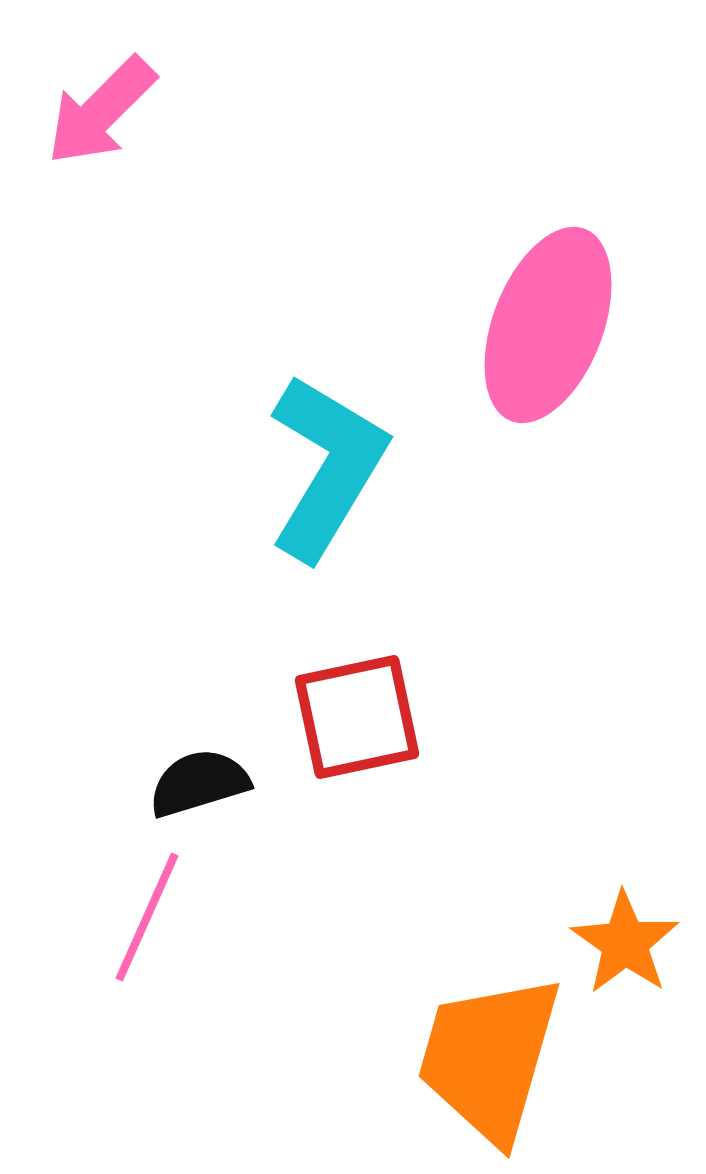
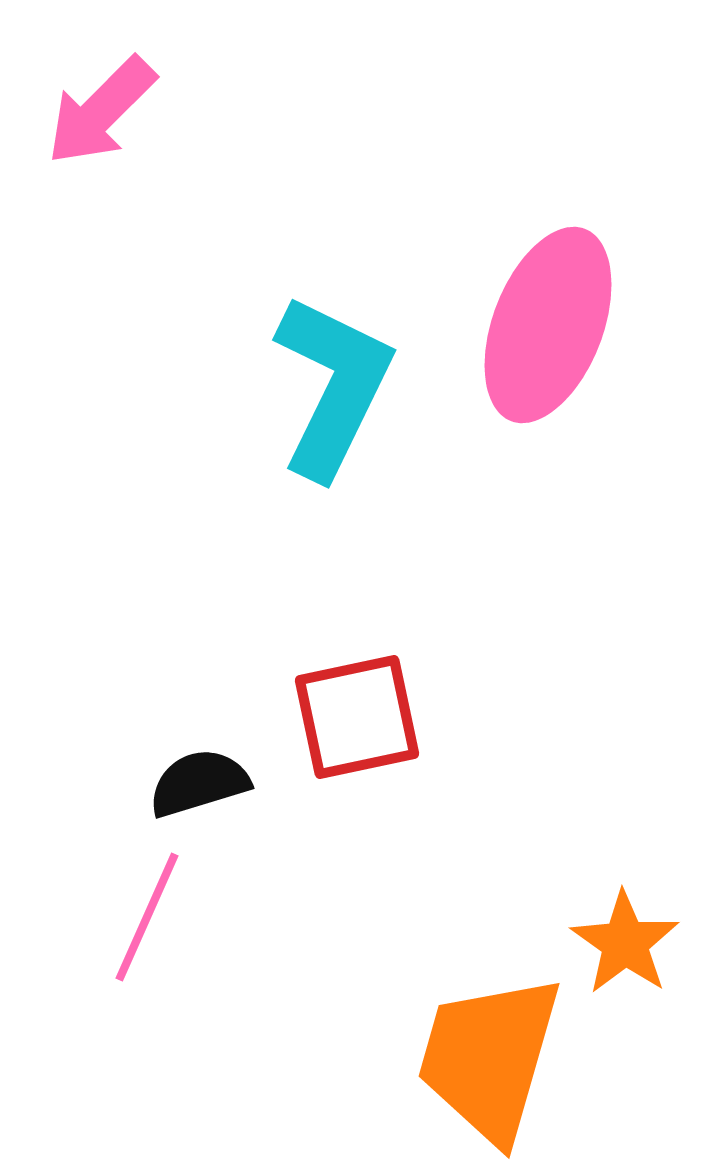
cyan L-shape: moved 6 px right, 81 px up; rotated 5 degrees counterclockwise
